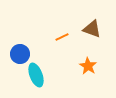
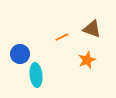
orange star: moved 1 px left, 6 px up; rotated 18 degrees clockwise
cyan ellipse: rotated 15 degrees clockwise
